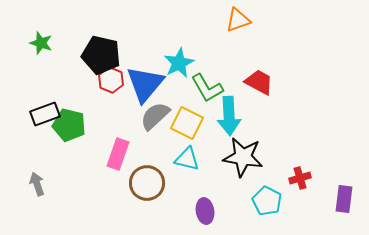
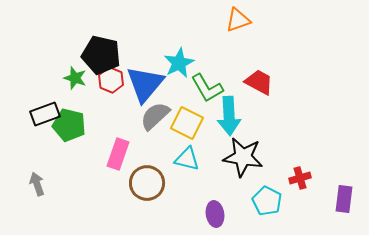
green star: moved 34 px right, 35 px down
purple ellipse: moved 10 px right, 3 px down
